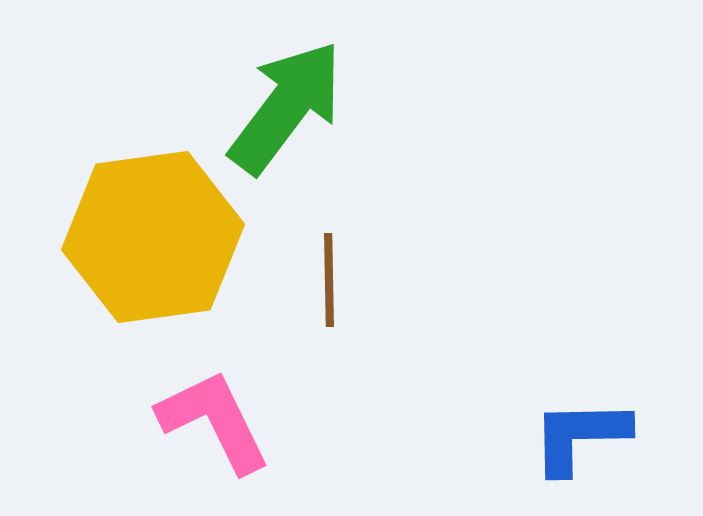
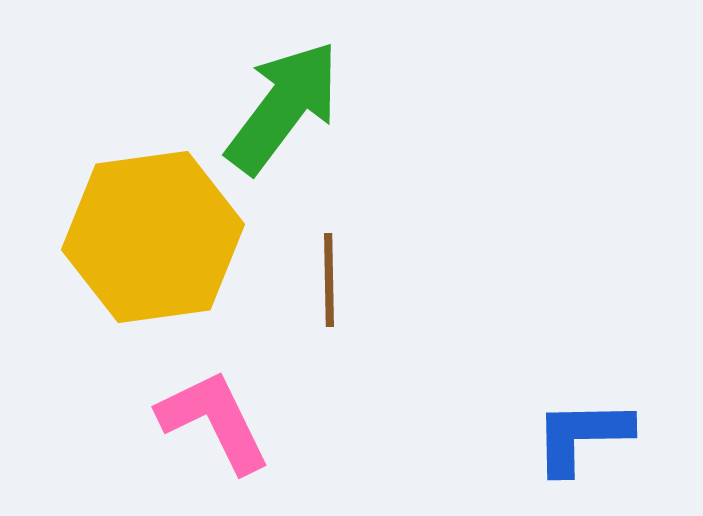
green arrow: moved 3 px left
blue L-shape: moved 2 px right
